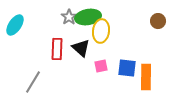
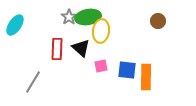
blue square: moved 2 px down
